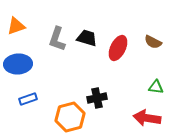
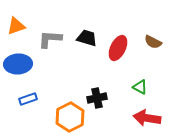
gray L-shape: moved 7 px left; rotated 75 degrees clockwise
green triangle: moved 16 px left; rotated 21 degrees clockwise
orange hexagon: rotated 12 degrees counterclockwise
